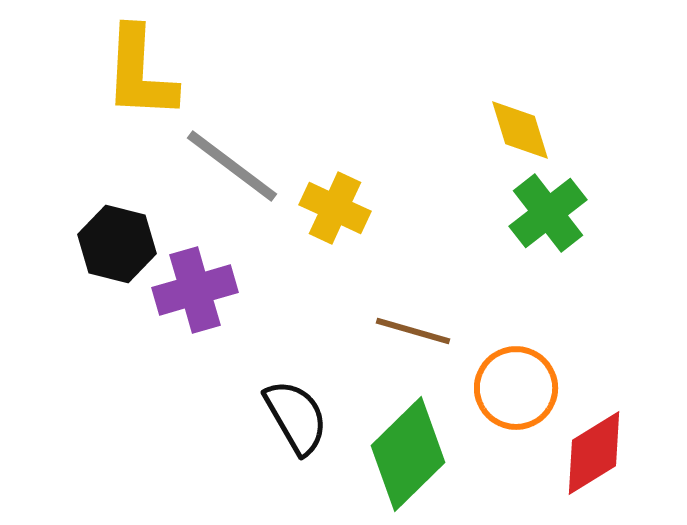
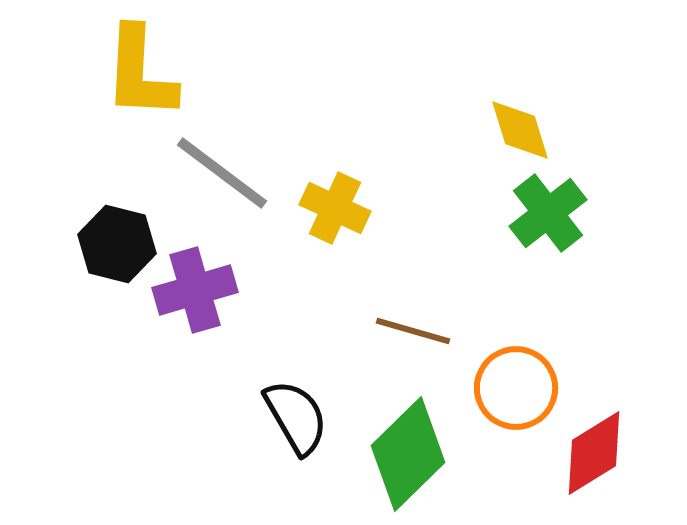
gray line: moved 10 px left, 7 px down
